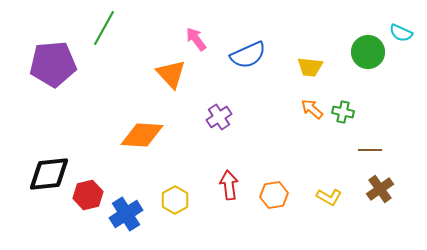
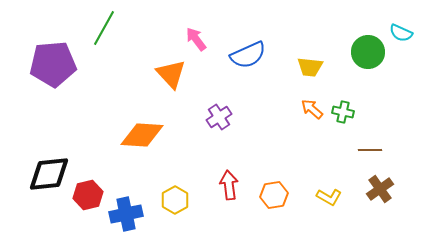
blue cross: rotated 20 degrees clockwise
